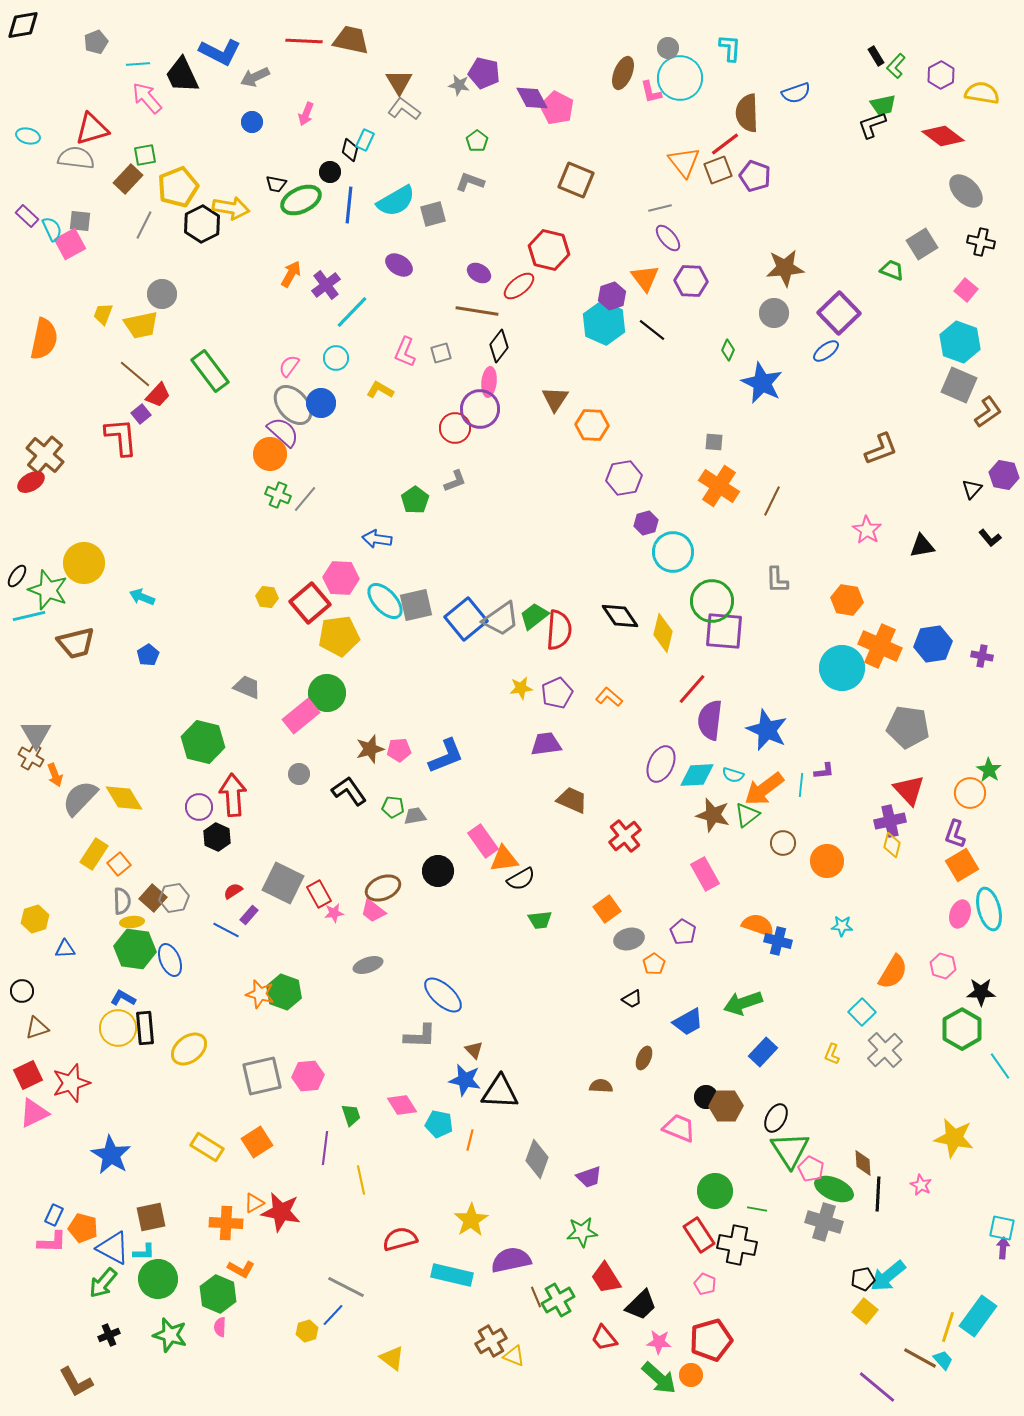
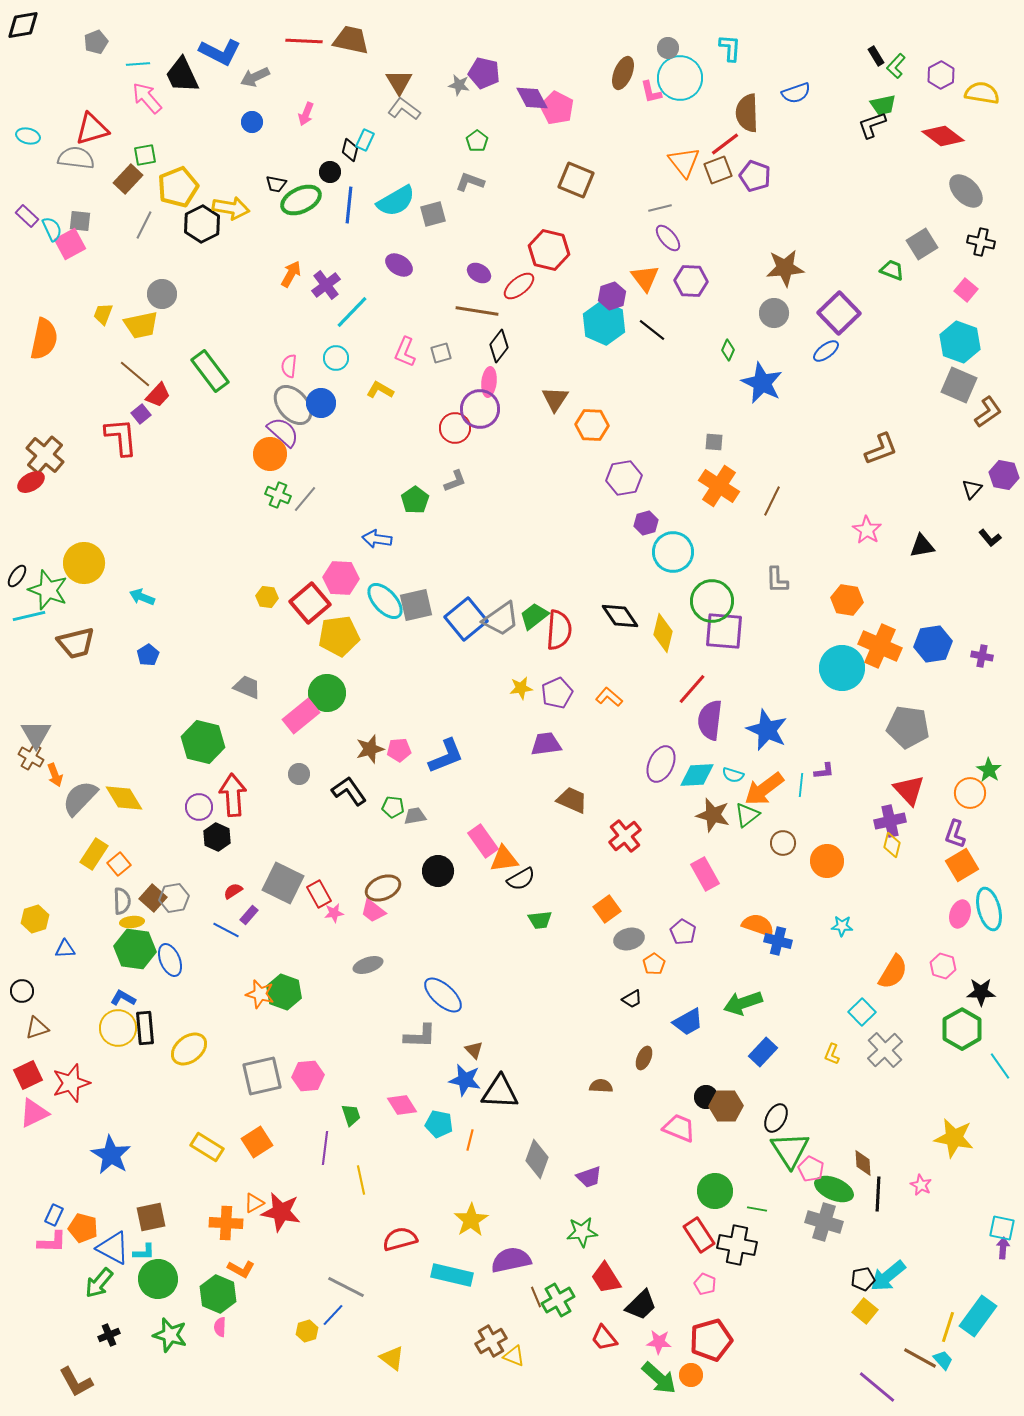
pink semicircle at (289, 366): rotated 30 degrees counterclockwise
green arrow at (103, 1283): moved 4 px left
